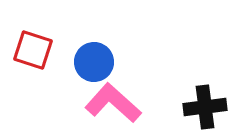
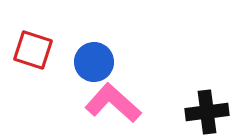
black cross: moved 2 px right, 5 px down
